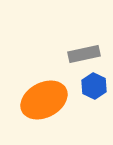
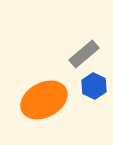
gray rectangle: rotated 28 degrees counterclockwise
